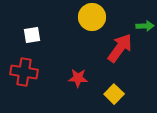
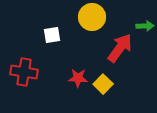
white square: moved 20 px right
yellow square: moved 11 px left, 10 px up
